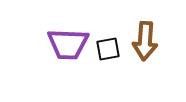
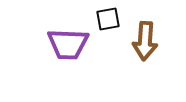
black square: moved 30 px up
